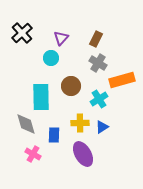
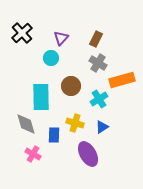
yellow cross: moved 5 px left; rotated 18 degrees clockwise
purple ellipse: moved 5 px right
